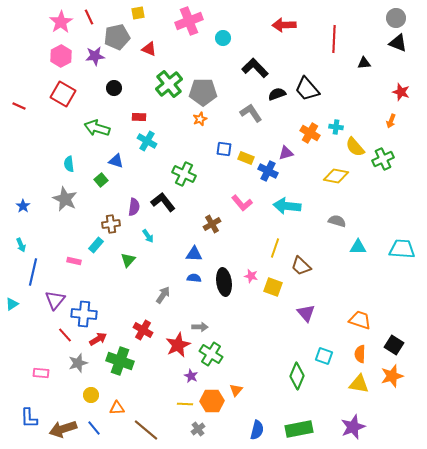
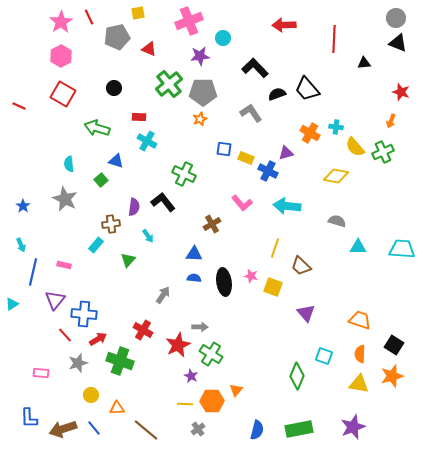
purple star at (95, 56): moved 105 px right
green cross at (383, 159): moved 7 px up
pink rectangle at (74, 261): moved 10 px left, 4 px down
